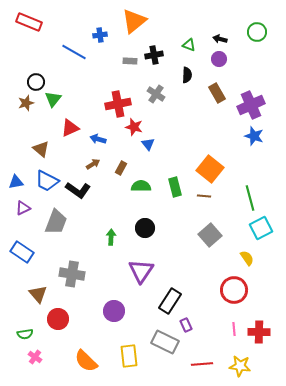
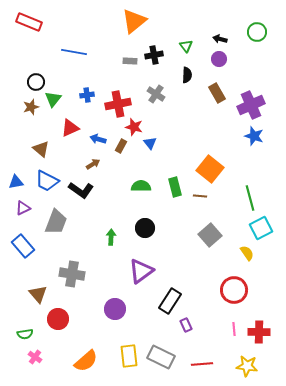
blue cross at (100, 35): moved 13 px left, 60 px down
green triangle at (189, 45): moved 3 px left, 1 px down; rotated 32 degrees clockwise
blue line at (74, 52): rotated 20 degrees counterclockwise
brown star at (26, 103): moved 5 px right, 4 px down
blue triangle at (148, 144): moved 2 px right, 1 px up
brown rectangle at (121, 168): moved 22 px up
black L-shape at (78, 190): moved 3 px right
brown line at (204, 196): moved 4 px left
blue rectangle at (22, 252): moved 1 px right, 6 px up; rotated 15 degrees clockwise
yellow semicircle at (247, 258): moved 5 px up
purple triangle at (141, 271): rotated 20 degrees clockwise
purple circle at (114, 311): moved 1 px right, 2 px up
gray rectangle at (165, 342): moved 4 px left, 15 px down
orange semicircle at (86, 361): rotated 85 degrees counterclockwise
yellow star at (240, 366): moved 7 px right
